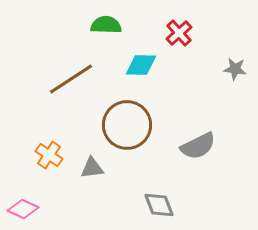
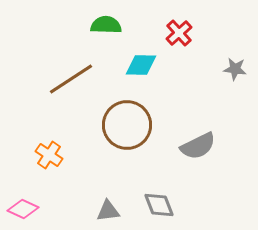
gray triangle: moved 16 px right, 43 px down
